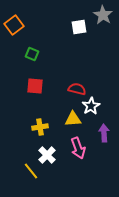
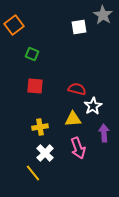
white star: moved 2 px right
white cross: moved 2 px left, 2 px up
yellow line: moved 2 px right, 2 px down
